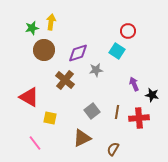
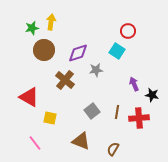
brown triangle: moved 1 px left, 3 px down; rotated 48 degrees clockwise
